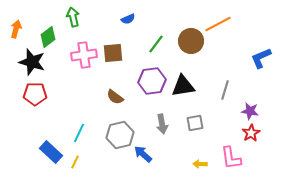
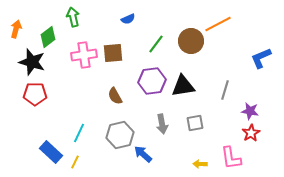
brown semicircle: moved 1 px up; rotated 24 degrees clockwise
